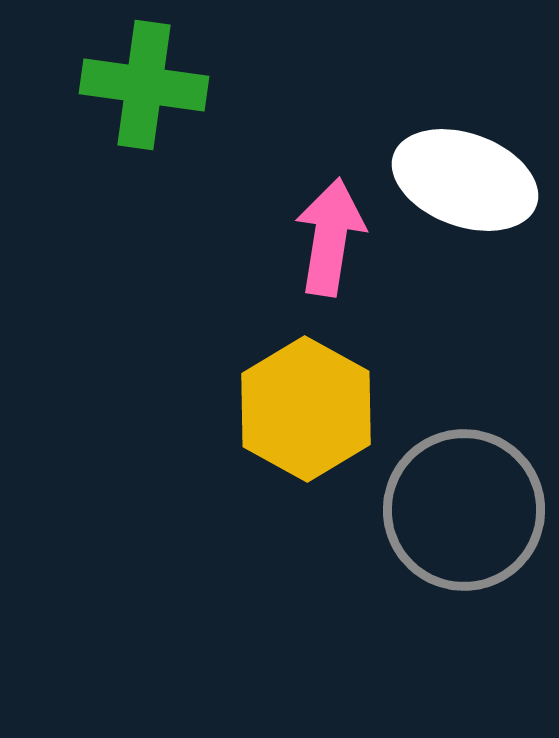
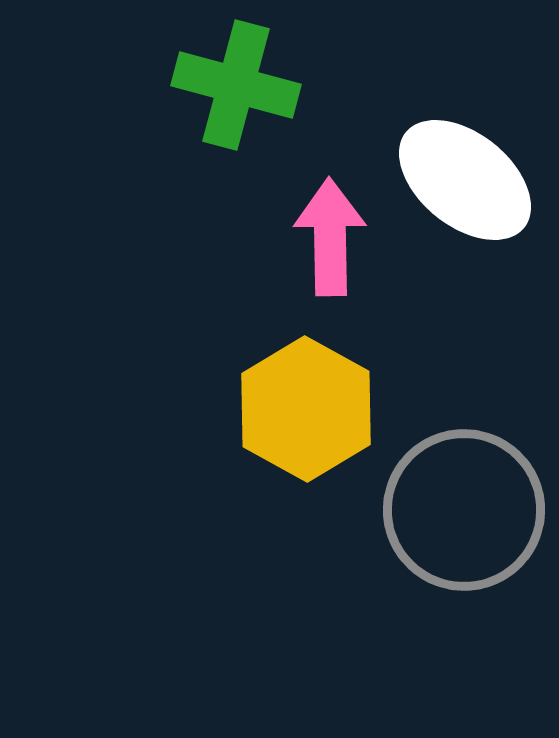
green cross: moved 92 px right; rotated 7 degrees clockwise
white ellipse: rotated 19 degrees clockwise
pink arrow: rotated 10 degrees counterclockwise
